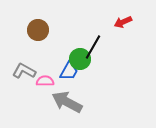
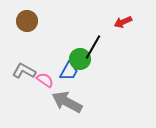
brown circle: moved 11 px left, 9 px up
pink semicircle: moved 1 px up; rotated 36 degrees clockwise
